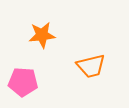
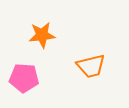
pink pentagon: moved 1 px right, 4 px up
